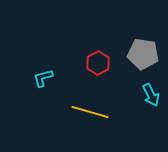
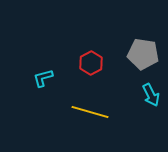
red hexagon: moved 7 px left
